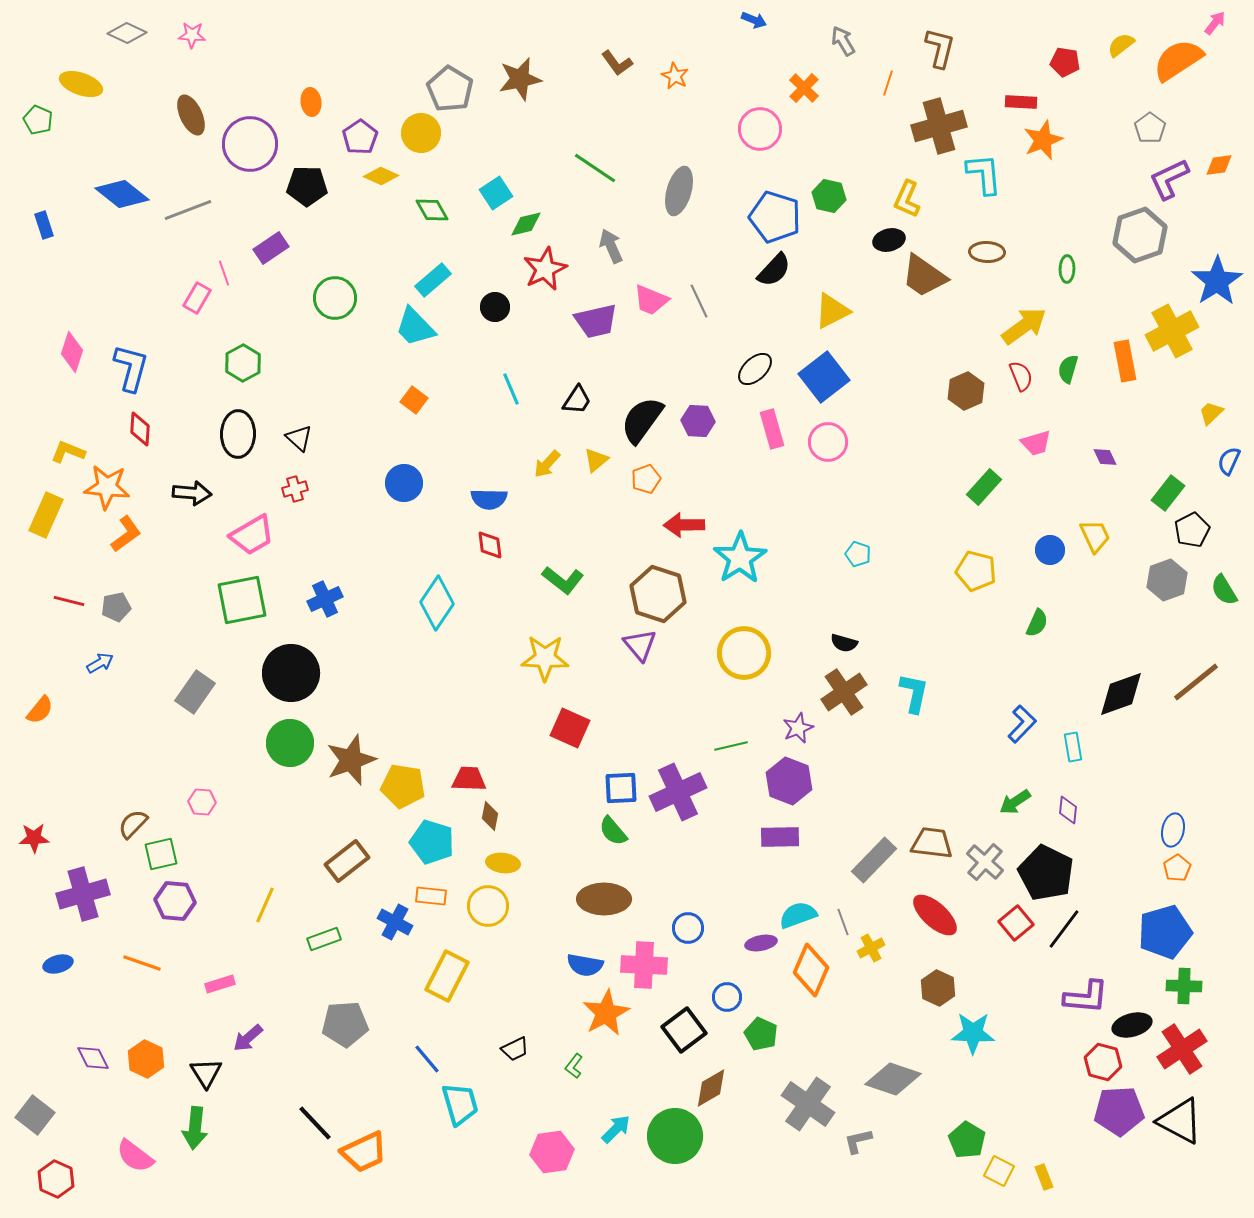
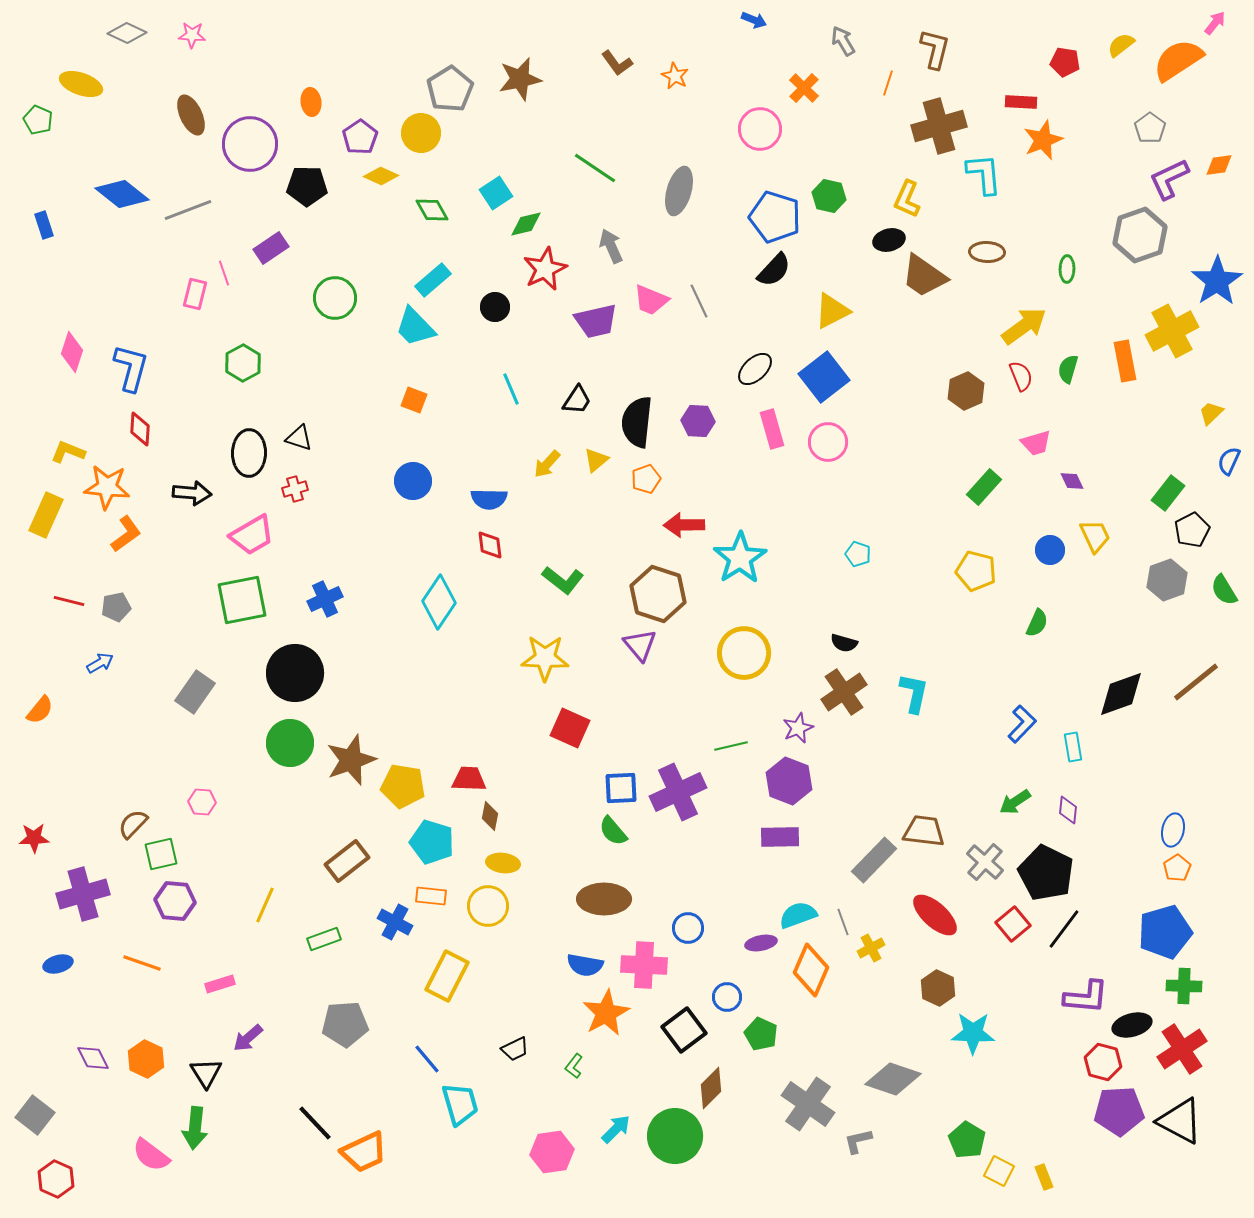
brown L-shape at (940, 48): moved 5 px left, 1 px down
gray pentagon at (450, 89): rotated 9 degrees clockwise
pink rectangle at (197, 298): moved 2 px left, 4 px up; rotated 16 degrees counterclockwise
orange square at (414, 400): rotated 16 degrees counterclockwise
black semicircle at (642, 420): moved 5 px left, 2 px down; rotated 30 degrees counterclockwise
black ellipse at (238, 434): moved 11 px right, 19 px down
black triangle at (299, 438): rotated 24 degrees counterclockwise
purple diamond at (1105, 457): moved 33 px left, 24 px down
blue circle at (404, 483): moved 9 px right, 2 px up
cyan diamond at (437, 603): moved 2 px right, 1 px up
black circle at (291, 673): moved 4 px right
brown trapezoid at (932, 843): moved 8 px left, 12 px up
red square at (1016, 923): moved 3 px left, 1 px down
brown diamond at (711, 1088): rotated 15 degrees counterclockwise
pink semicircle at (135, 1156): moved 16 px right, 1 px up
